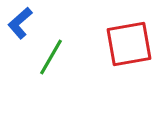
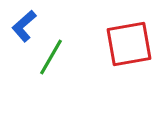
blue L-shape: moved 4 px right, 3 px down
